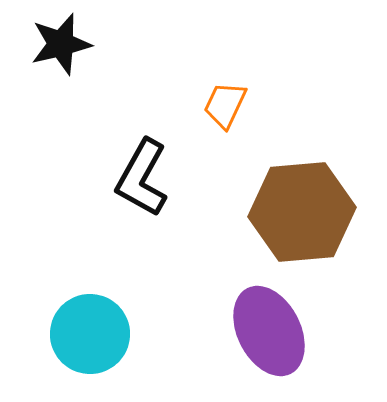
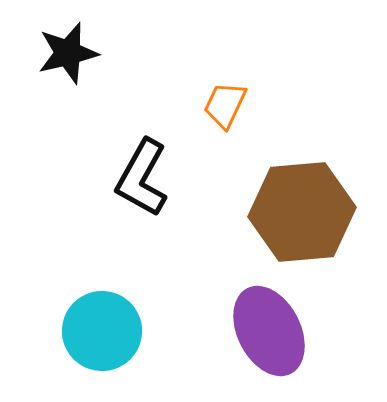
black star: moved 7 px right, 9 px down
cyan circle: moved 12 px right, 3 px up
